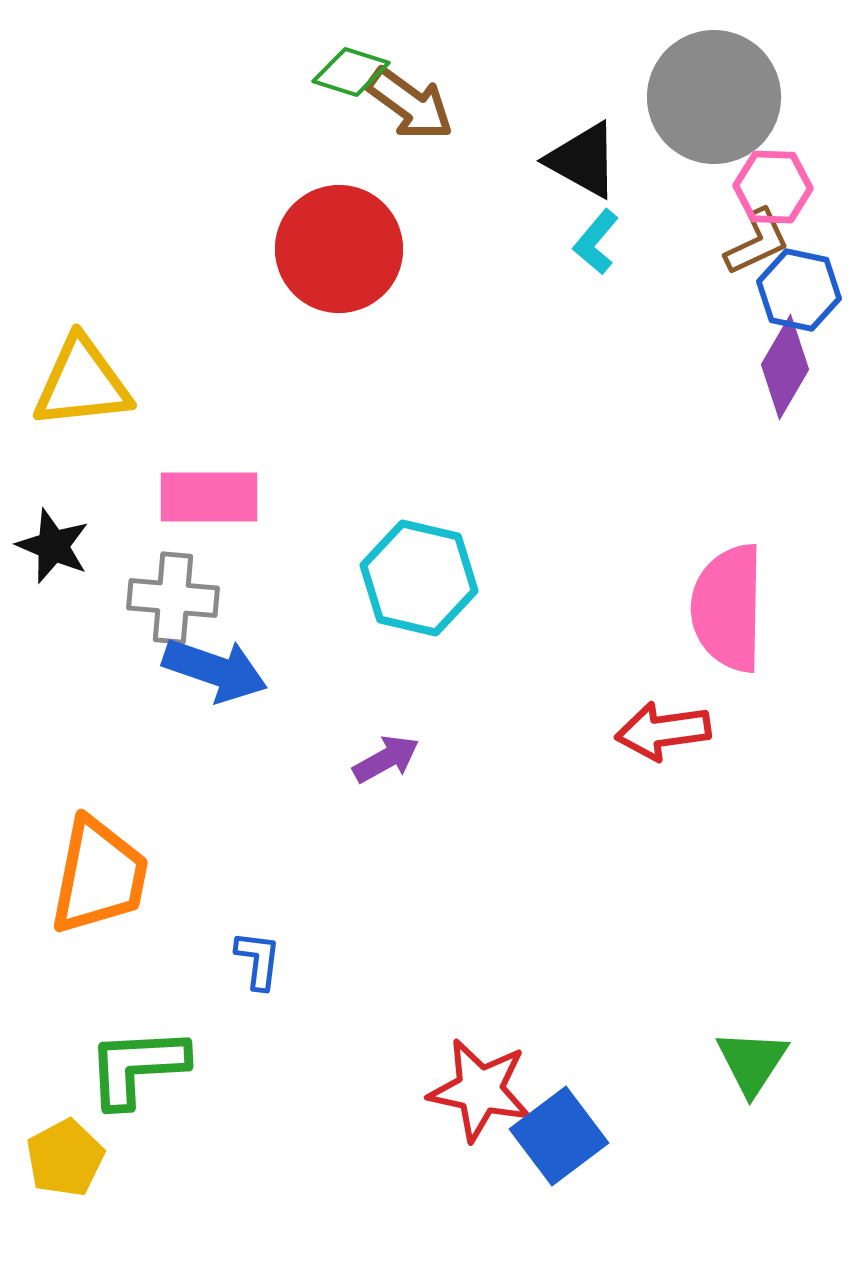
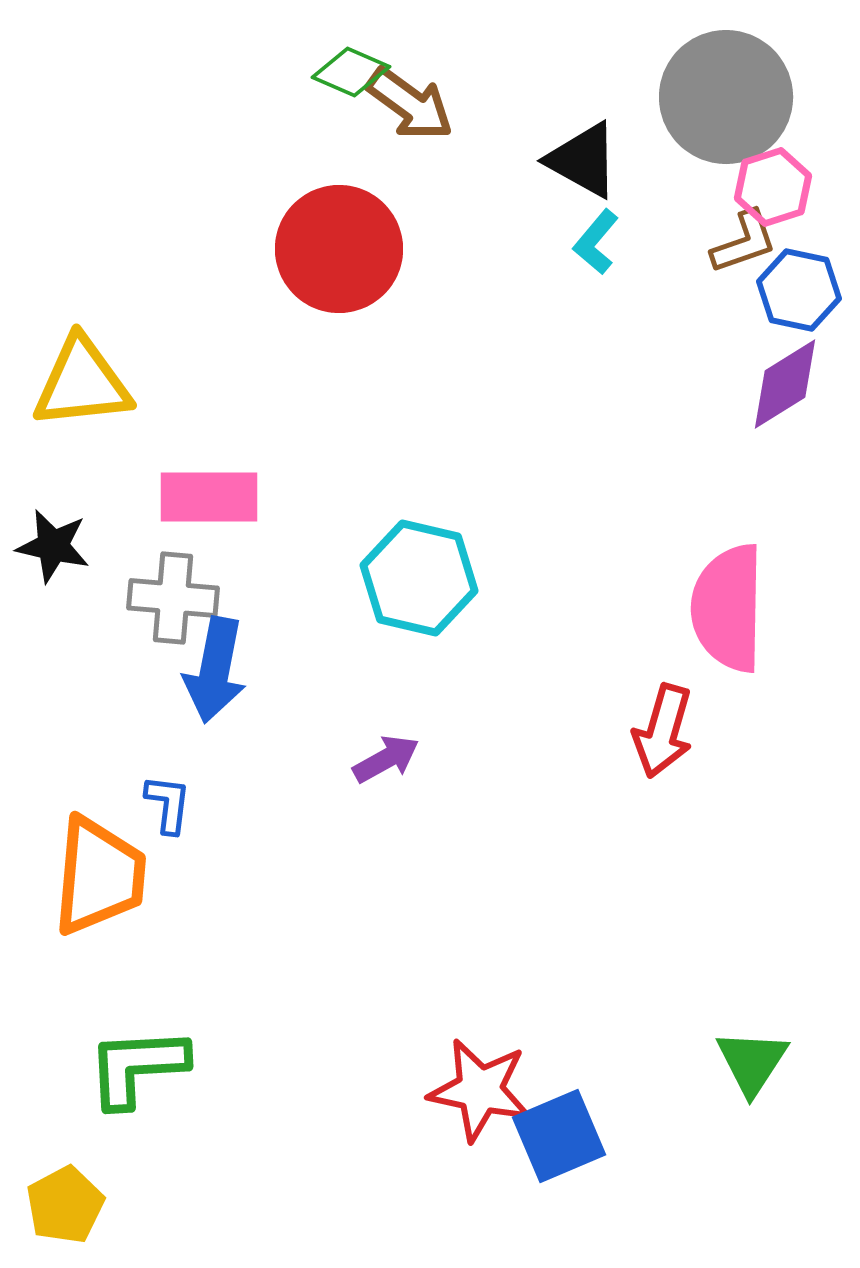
green diamond: rotated 6 degrees clockwise
gray circle: moved 12 px right
pink hexagon: rotated 20 degrees counterclockwise
brown L-shape: moved 13 px left; rotated 6 degrees clockwise
purple diamond: moved 17 px down; rotated 28 degrees clockwise
black star: rotated 10 degrees counterclockwise
blue arrow: rotated 82 degrees clockwise
red arrow: rotated 66 degrees counterclockwise
orange trapezoid: rotated 6 degrees counterclockwise
blue L-shape: moved 90 px left, 156 px up
blue square: rotated 14 degrees clockwise
yellow pentagon: moved 47 px down
